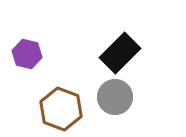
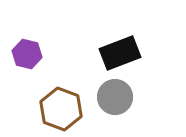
black rectangle: rotated 24 degrees clockwise
